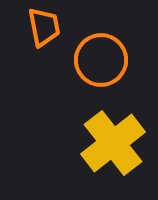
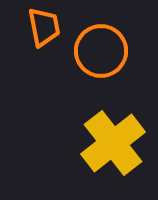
orange circle: moved 9 px up
